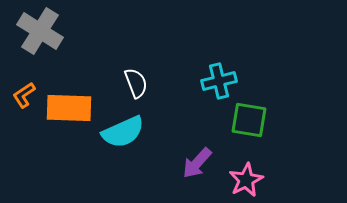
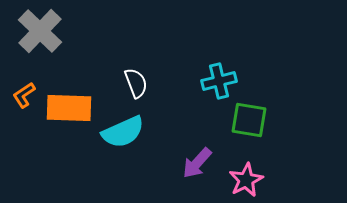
gray cross: rotated 12 degrees clockwise
